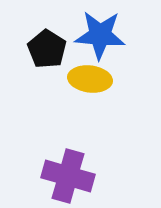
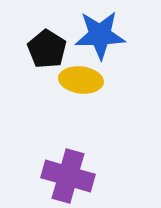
blue star: rotated 6 degrees counterclockwise
yellow ellipse: moved 9 px left, 1 px down
